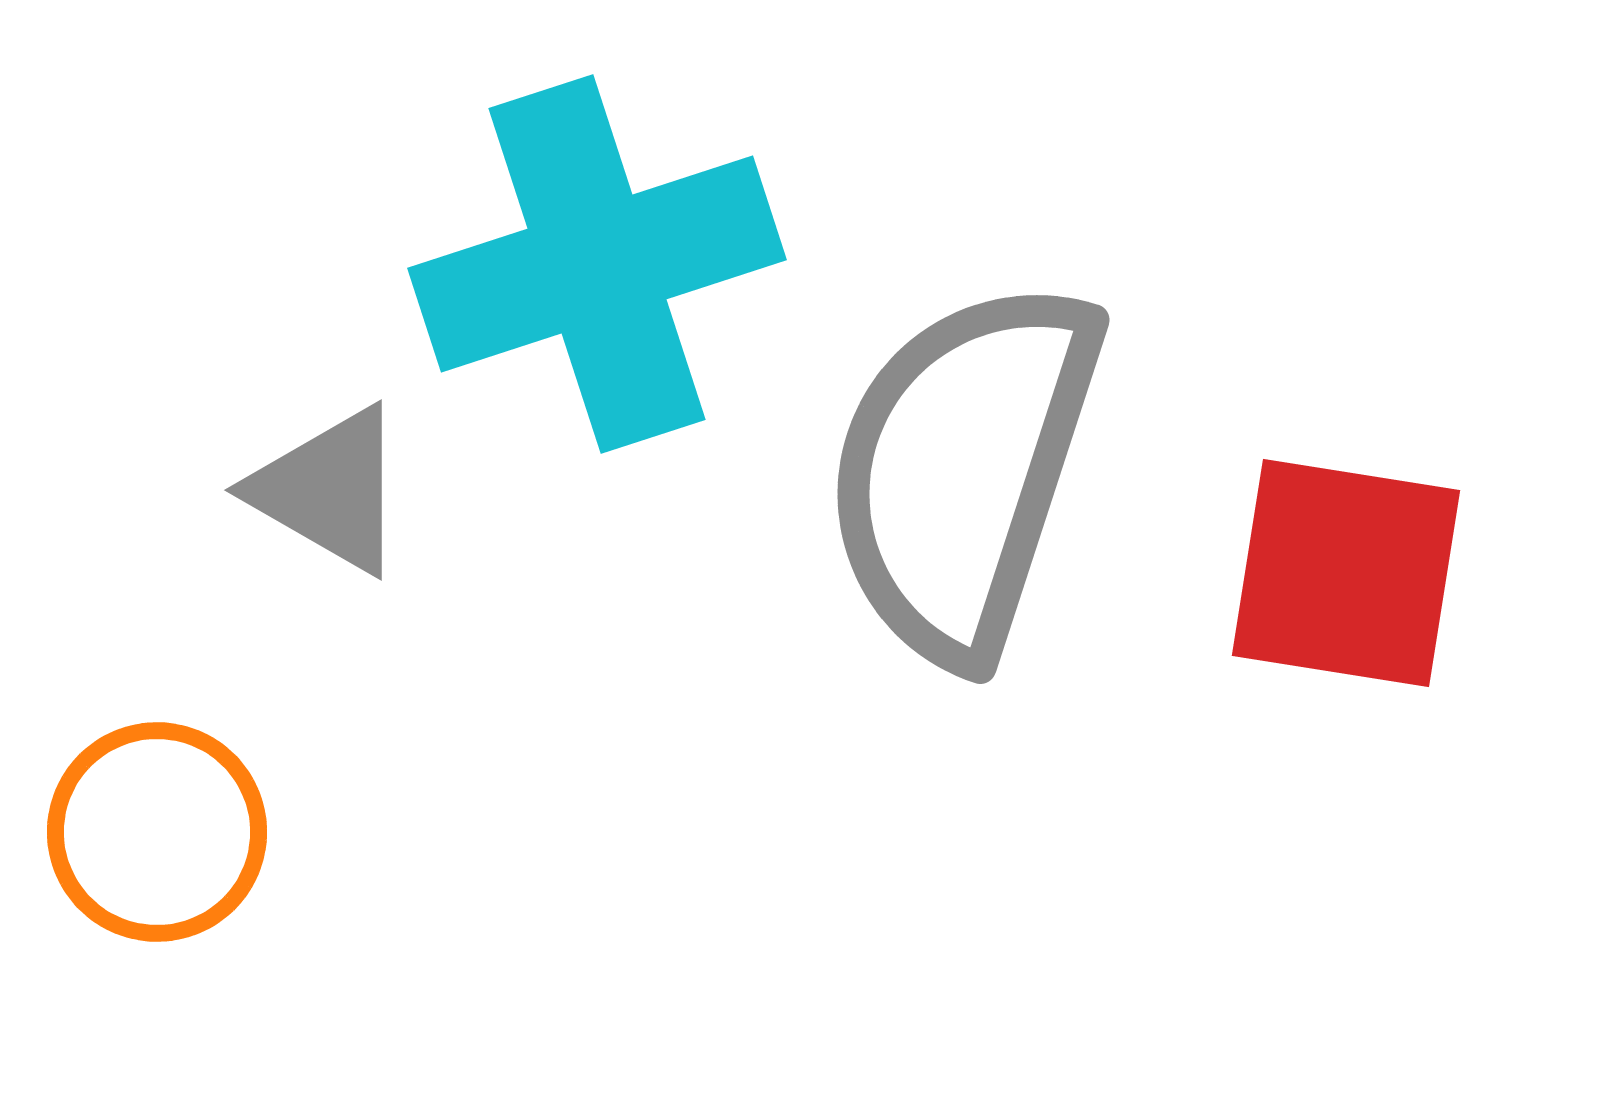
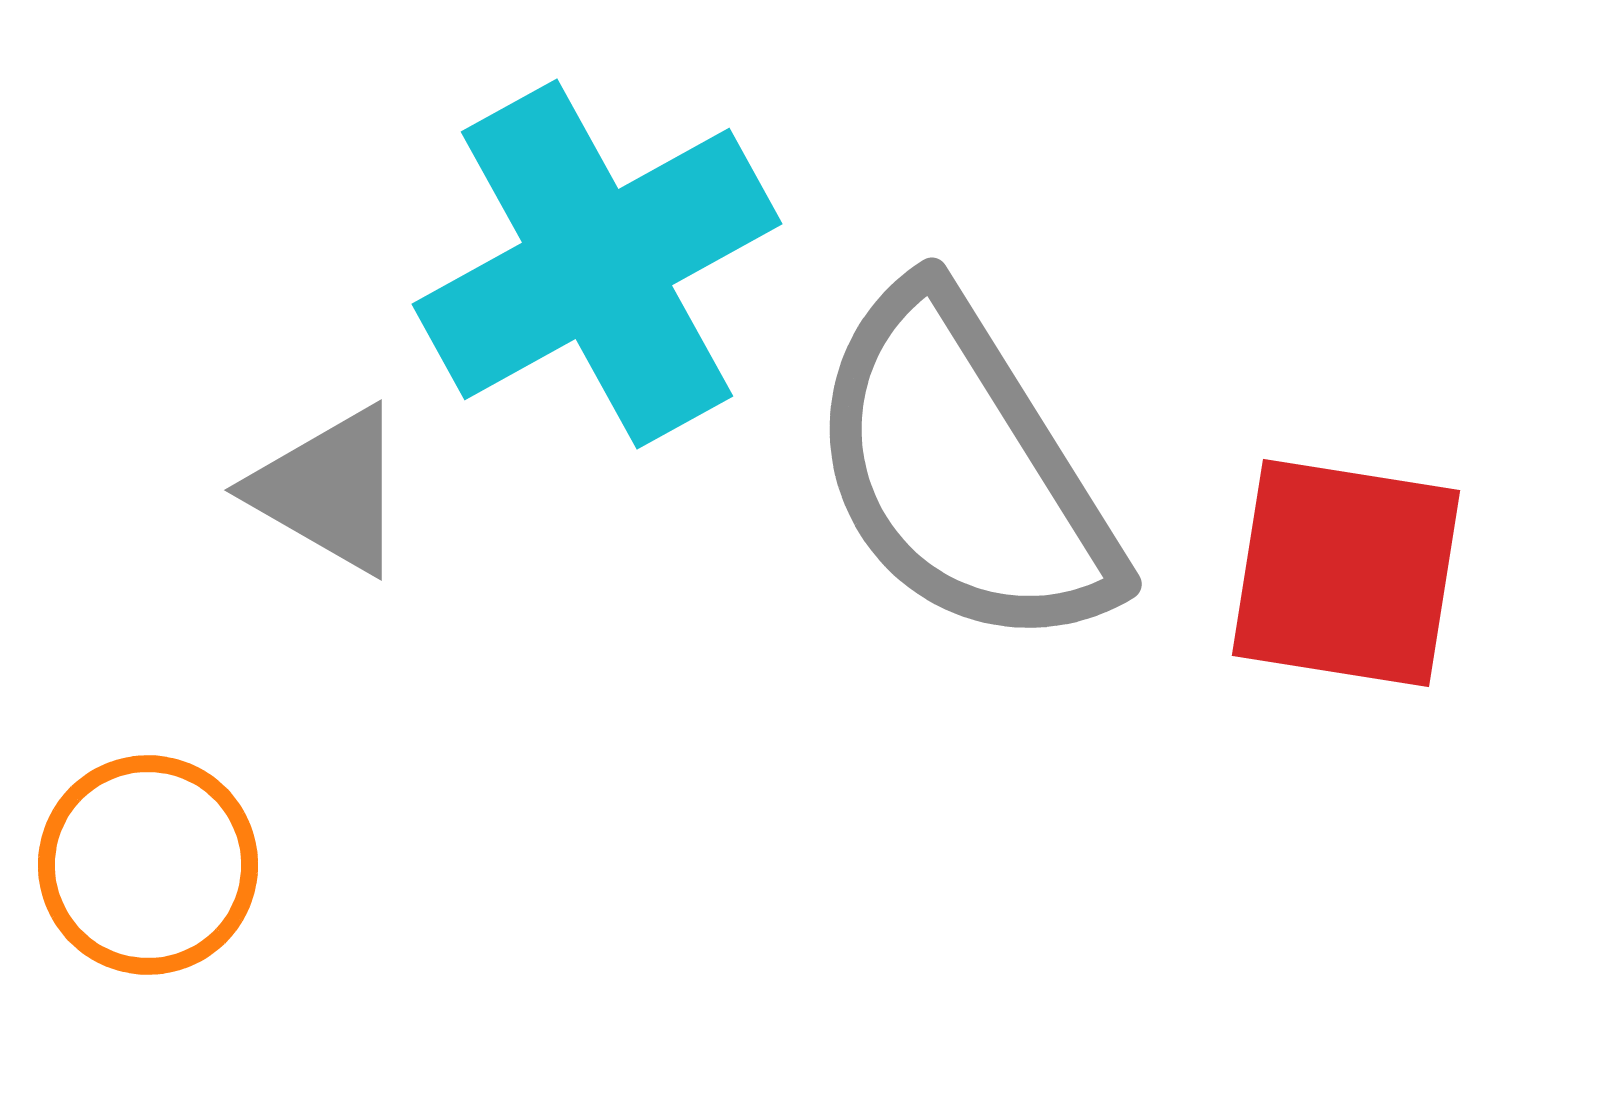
cyan cross: rotated 11 degrees counterclockwise
gray semicircle: rotated 50 degrees counterclockwise
orange circle: moved 9 px left, 33 px down
